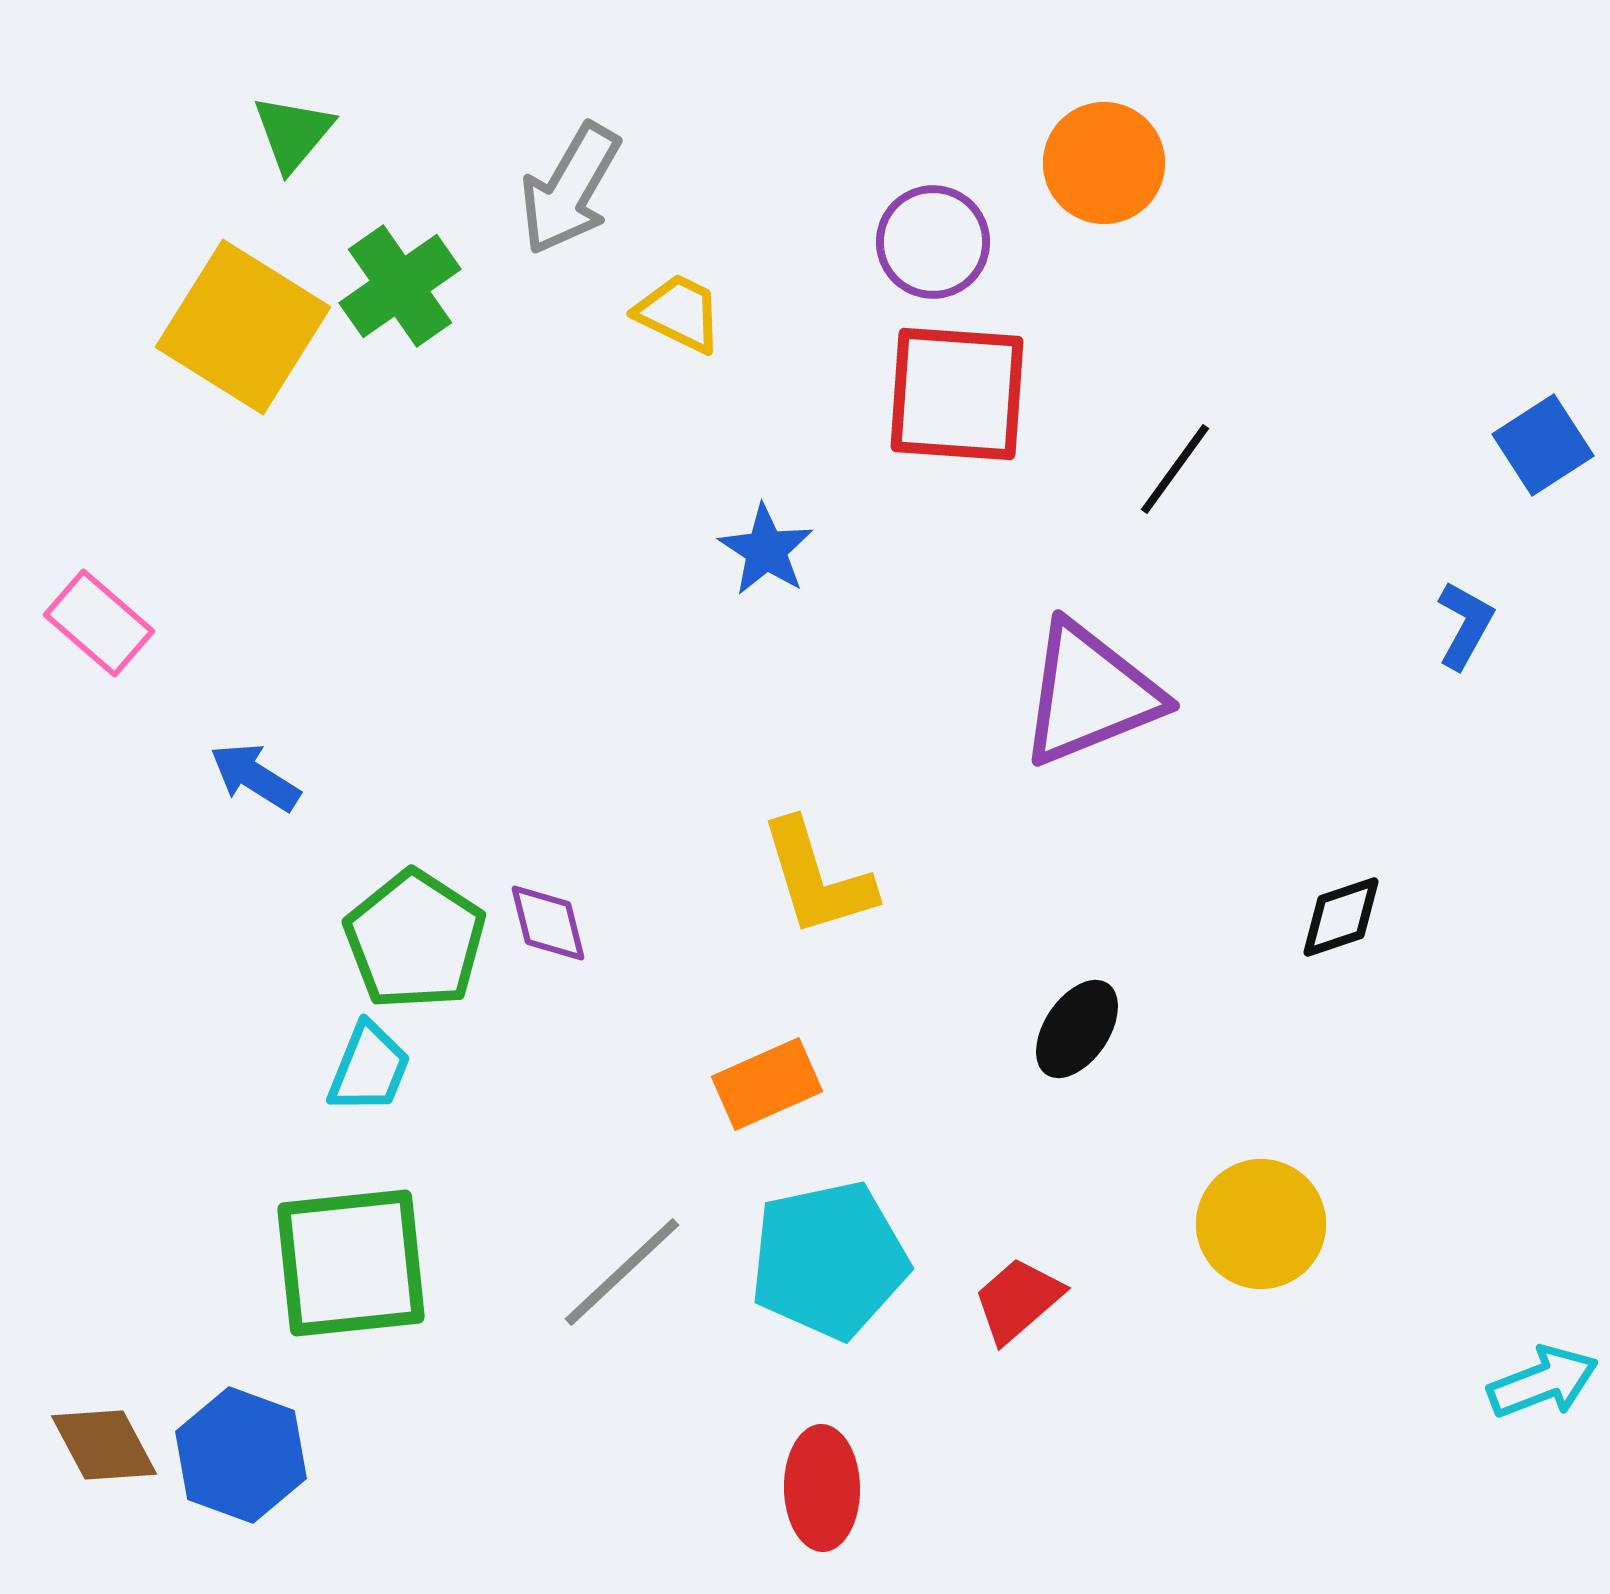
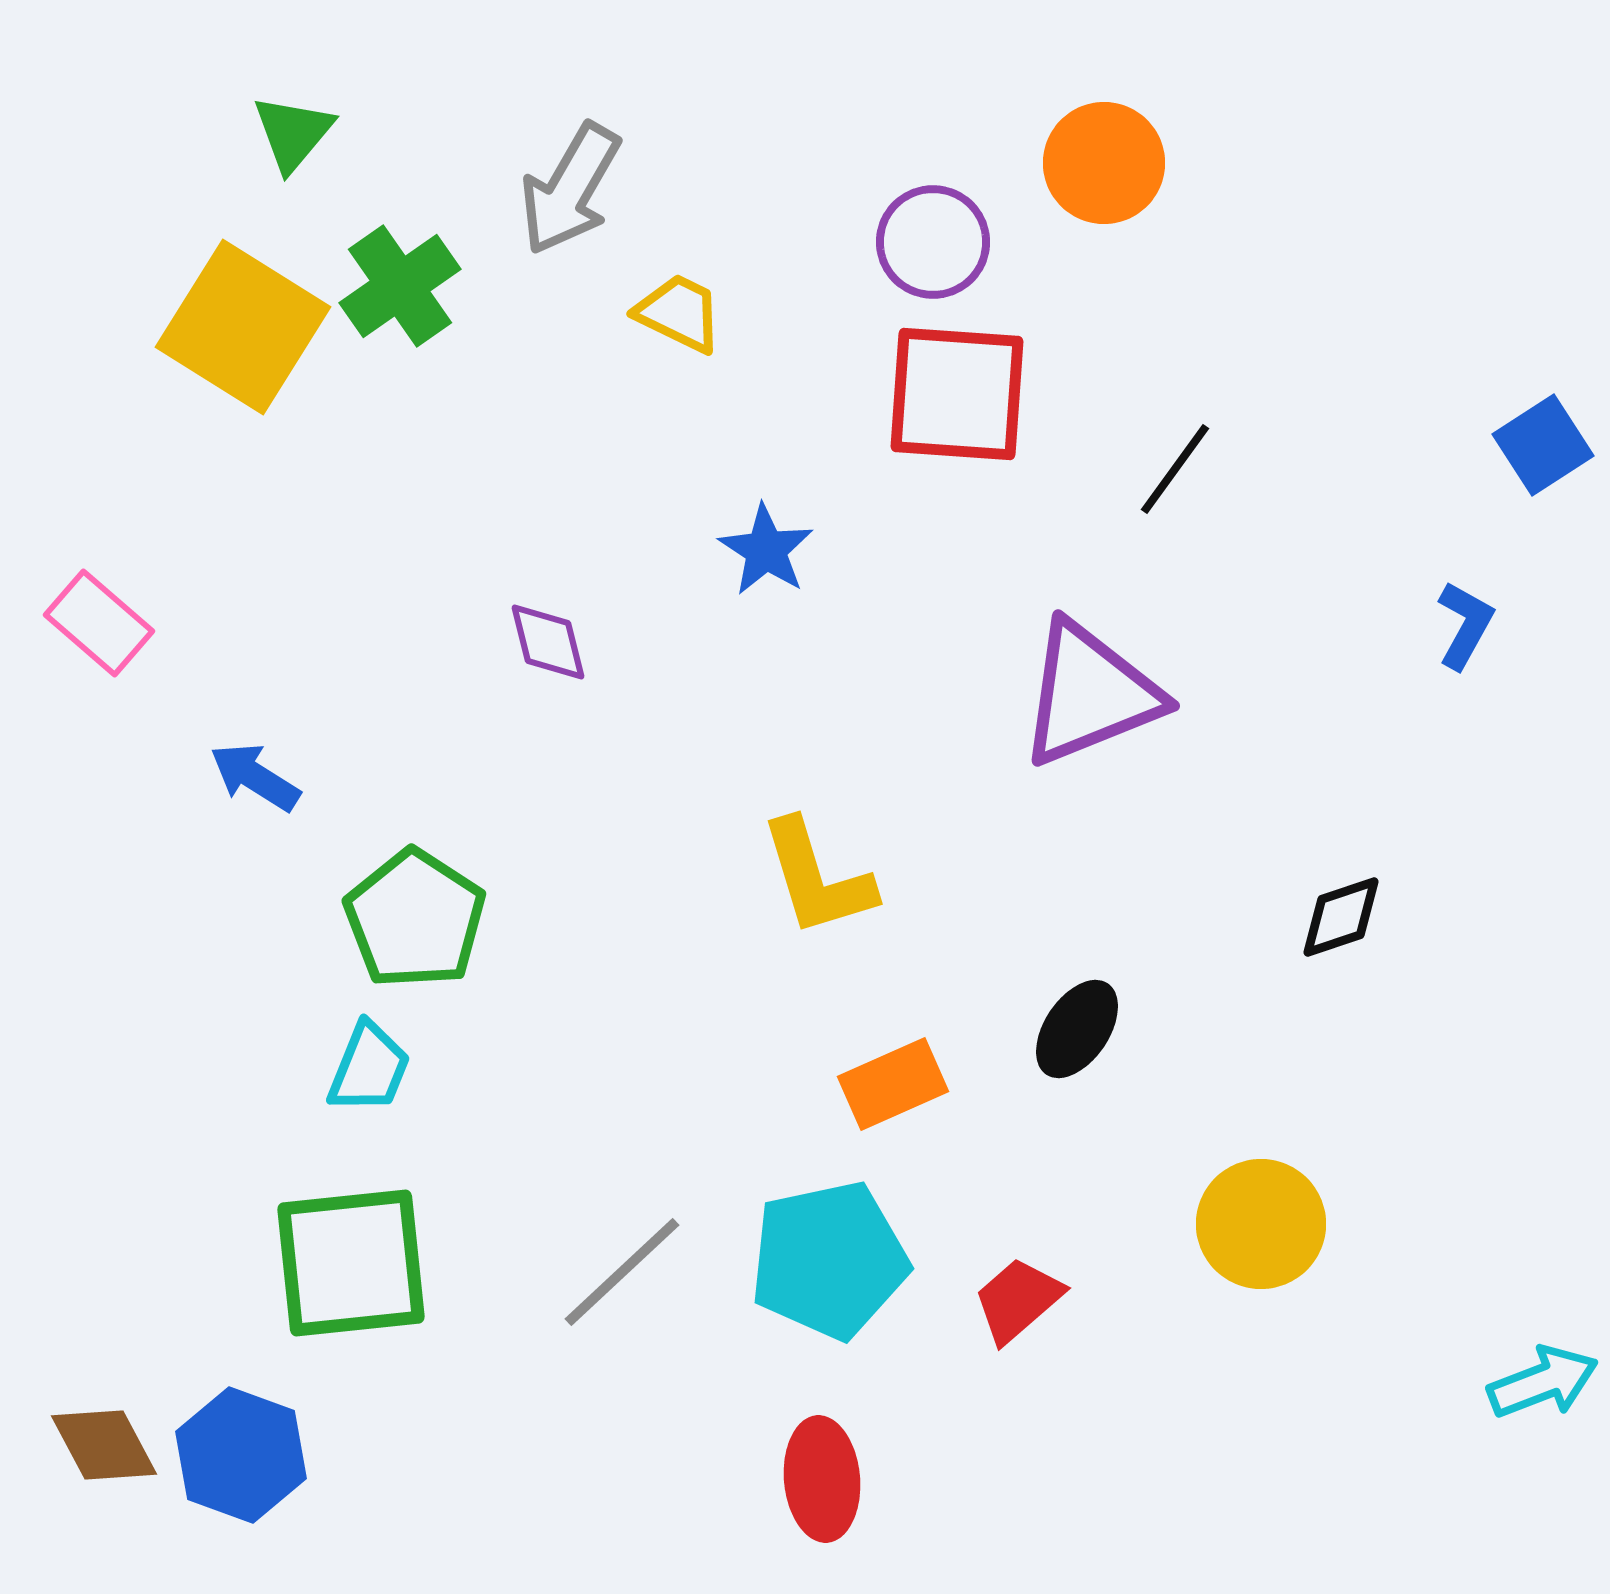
purple diamond: moved 281 px up
green pentagon: moved 21 px up
orange rectangle: moved 126 px right
red ellipse: moved 9 px up; rotated 4 degrees counterclockwise
